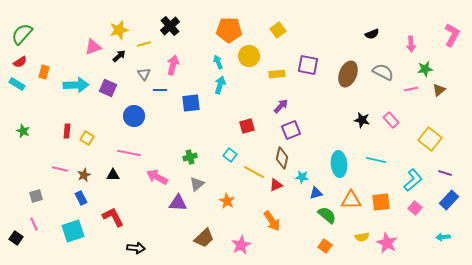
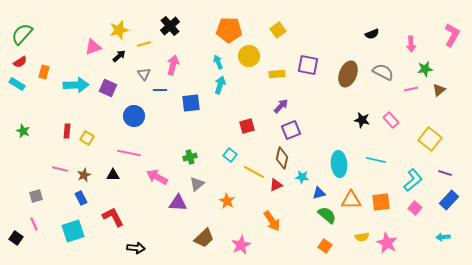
blue triangle at (316, 193): moved 3 px right
